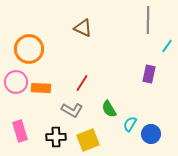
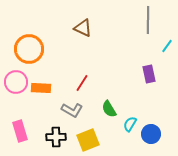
purple rectangle: rotated 24 degrees counterclockwise
